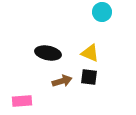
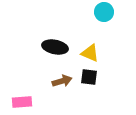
cyan circle: moved 2 px right
black ellipse: moved 7 px right, 6 px up
pink rectangle: moved 1 px down
